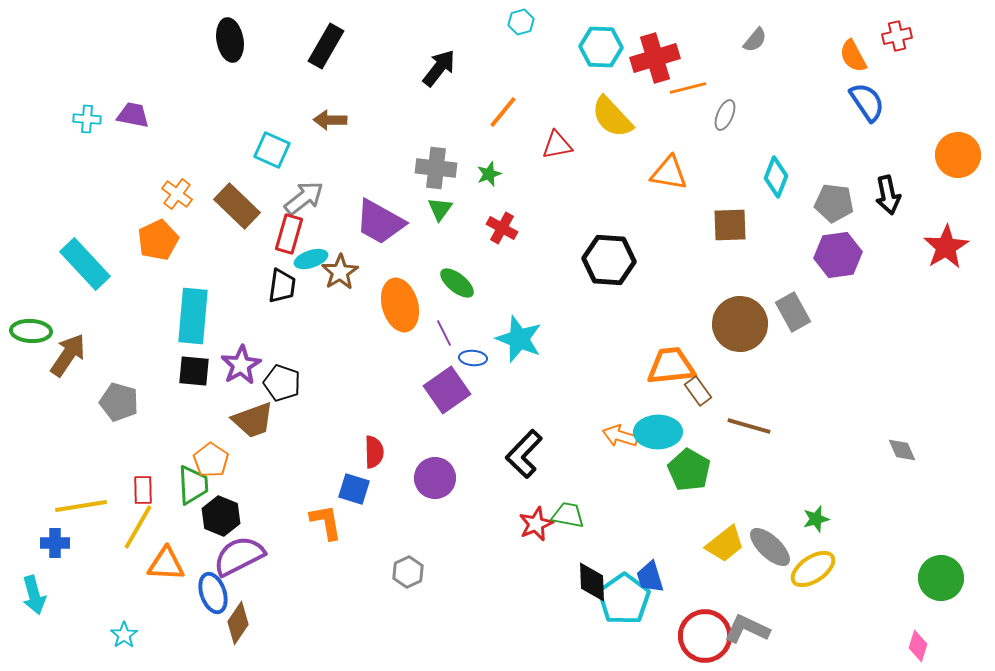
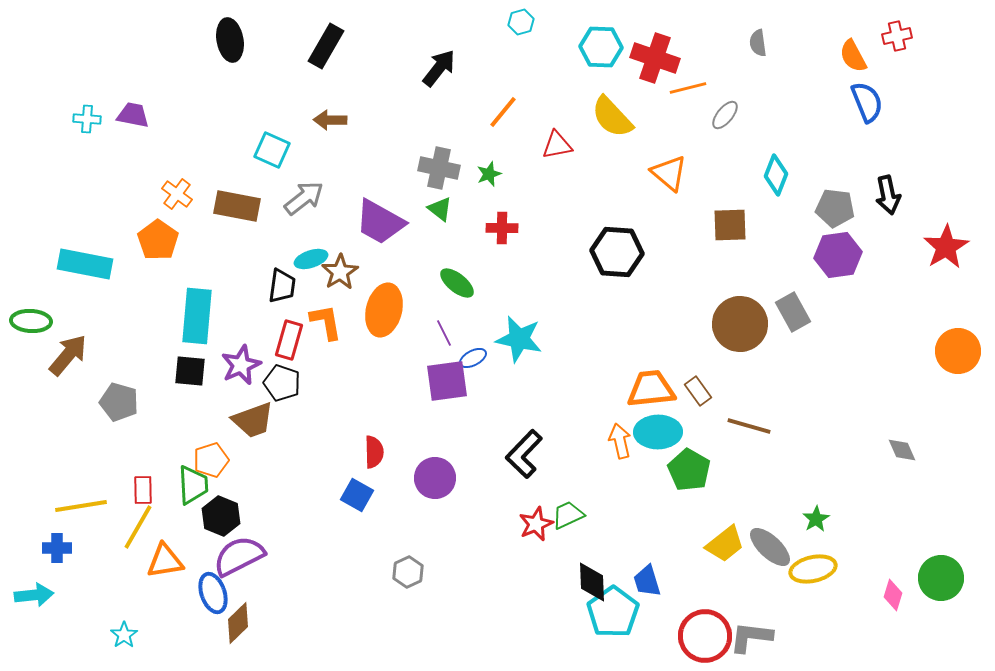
gray semicircle at (755, 40): moved 3 px right, 3 px down; rotated 132 degrees clockwise
red cross at (655, 58): rotated 36 degrees clockwise
blue semicircle at (867, 102): rotated 12 degrees clockwise
gray ellipse at (725, 115): rotated 16 degrees clockwise
orange circle at (958, 155): moved 196 px down
gray cross at (436, 168): moved 3 px right; rotated 6 degrees clockwise
orange triangle at (669, 173): rotated 30 degrees clockwise
cyan diamond at (776, 177): moved 2 px up
gray pentagon at (834, 203): moved 1 px right, 5 px down
brown rectangle at (237, 206): rotated 33 degrees counterclockwise
green triangle at (440, 209): rotated 28 degrees counterclockwise
red cross at (502, 228): rotated 28 degrees counterclockwise
red rectangle at (289, 234): moved 106 px down
orange pentagon at (158, 240): rotated 12 degrees counterclockwise
black hexagon at (609, 260): moved 8 px right, 8 px up
cyan rectangle at (85, 264): rotated 36 degrees counterclockwise
orange ellipse at (400, 305): moved 16 px left, 5 px down; rotated 30 degrees clockwise
cyan rectangle at (193, 316): moved 4 px right
green ellipse at (31, 331): moved 10 px up
cyan star at (519, 339): rotated 9 degrees counterclockwise
brown arrow at (68, 355): rotated 6 degrees clockwise
blue ellipse at (473, 358): rotated 32 degrees counterclockwise
purple star at (241, 365): rotated 6 degrees clockwise
orange trapezoid at (671, 366): moved 20 px left, 23 px down
black square at (194, 371): moved 4 px left
purple square at (447, 390): moved 9 px up; rotated 27 degrees clockwise
orange arrow at (620, 436): moved 5 px down; rotated 60 degrees clockwise
orange pentagon at (211, 460): rotated 20 degrees clockwise
blue square at (354, 489): moved 3 px right, 6 px down; rotated 12 degrees clockwise
green trapezoid at (568, 515): rotated 36 degrees counterclockwise
green star at (816, 519): rotated 16 degrees counterclockwise
orange L-shape at (326, 522): moved 200 px up
blue cross at (55, 543): moved 2 px right, 5 px down
orange triangle at (166, 564): moved 1 px left, 3 px up; rotated 12 degrees counterclockwise
yellow ellipse at (813, 569): rotated 21 degrees clockwise
blue trapezoid at (650, 577): moved 3 px left, 4 px down
cyan arrow at (34, 595): rotated 81 degrees counterclockwise
cyan pentagon at (624, 599): moved 11 px left, 13 px down
brown diamond at (238, 623): rotated 12 degrees clockwise
gray L-shape at (747, 629): moved 4 px right, 8 px down; rotated 18 degrees counterclockwise
pink diamond at (918, 646): moved 25 px left, 51 px up
